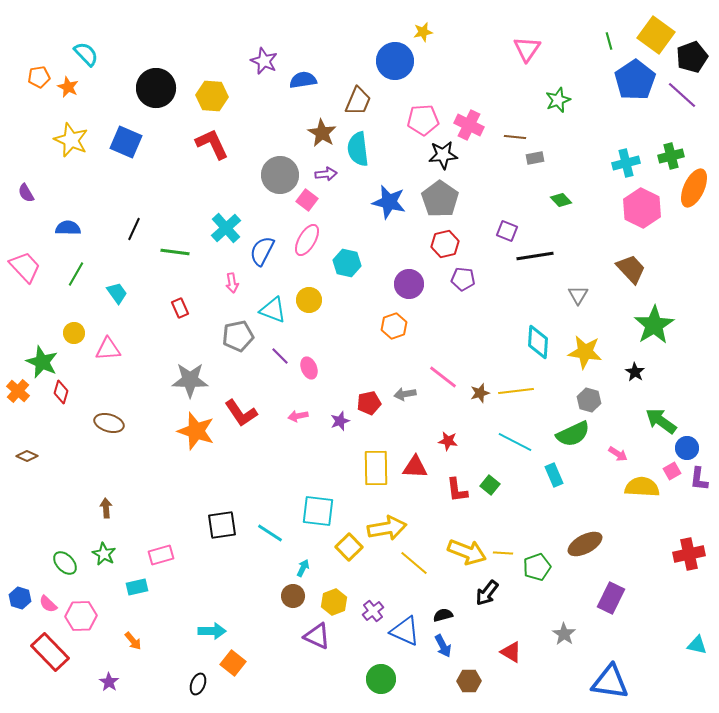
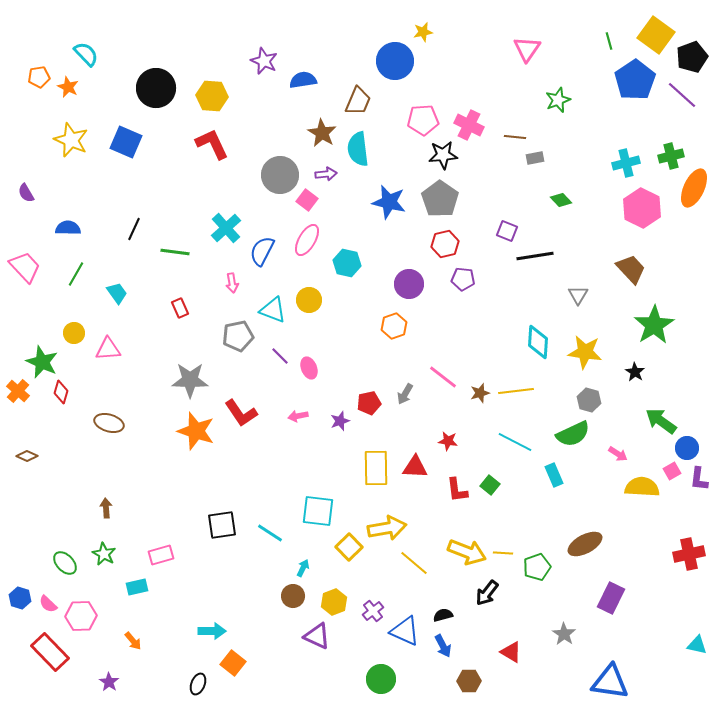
gray arrow at (405, 394): rotated 50 degrees counterclockwise
